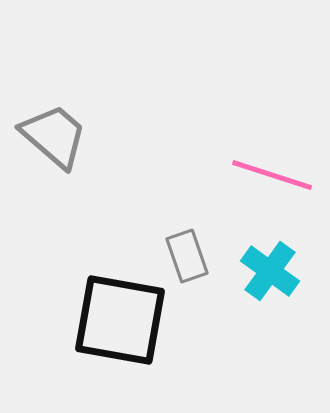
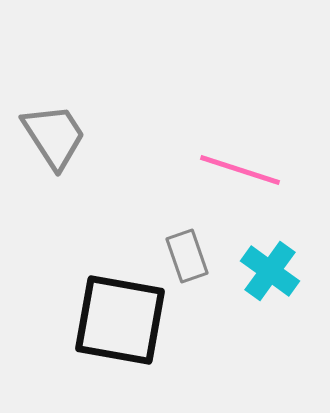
gray trapezoid: rotated 16 degrees clockwise
pink line: moved 32 px left, 5 px up
